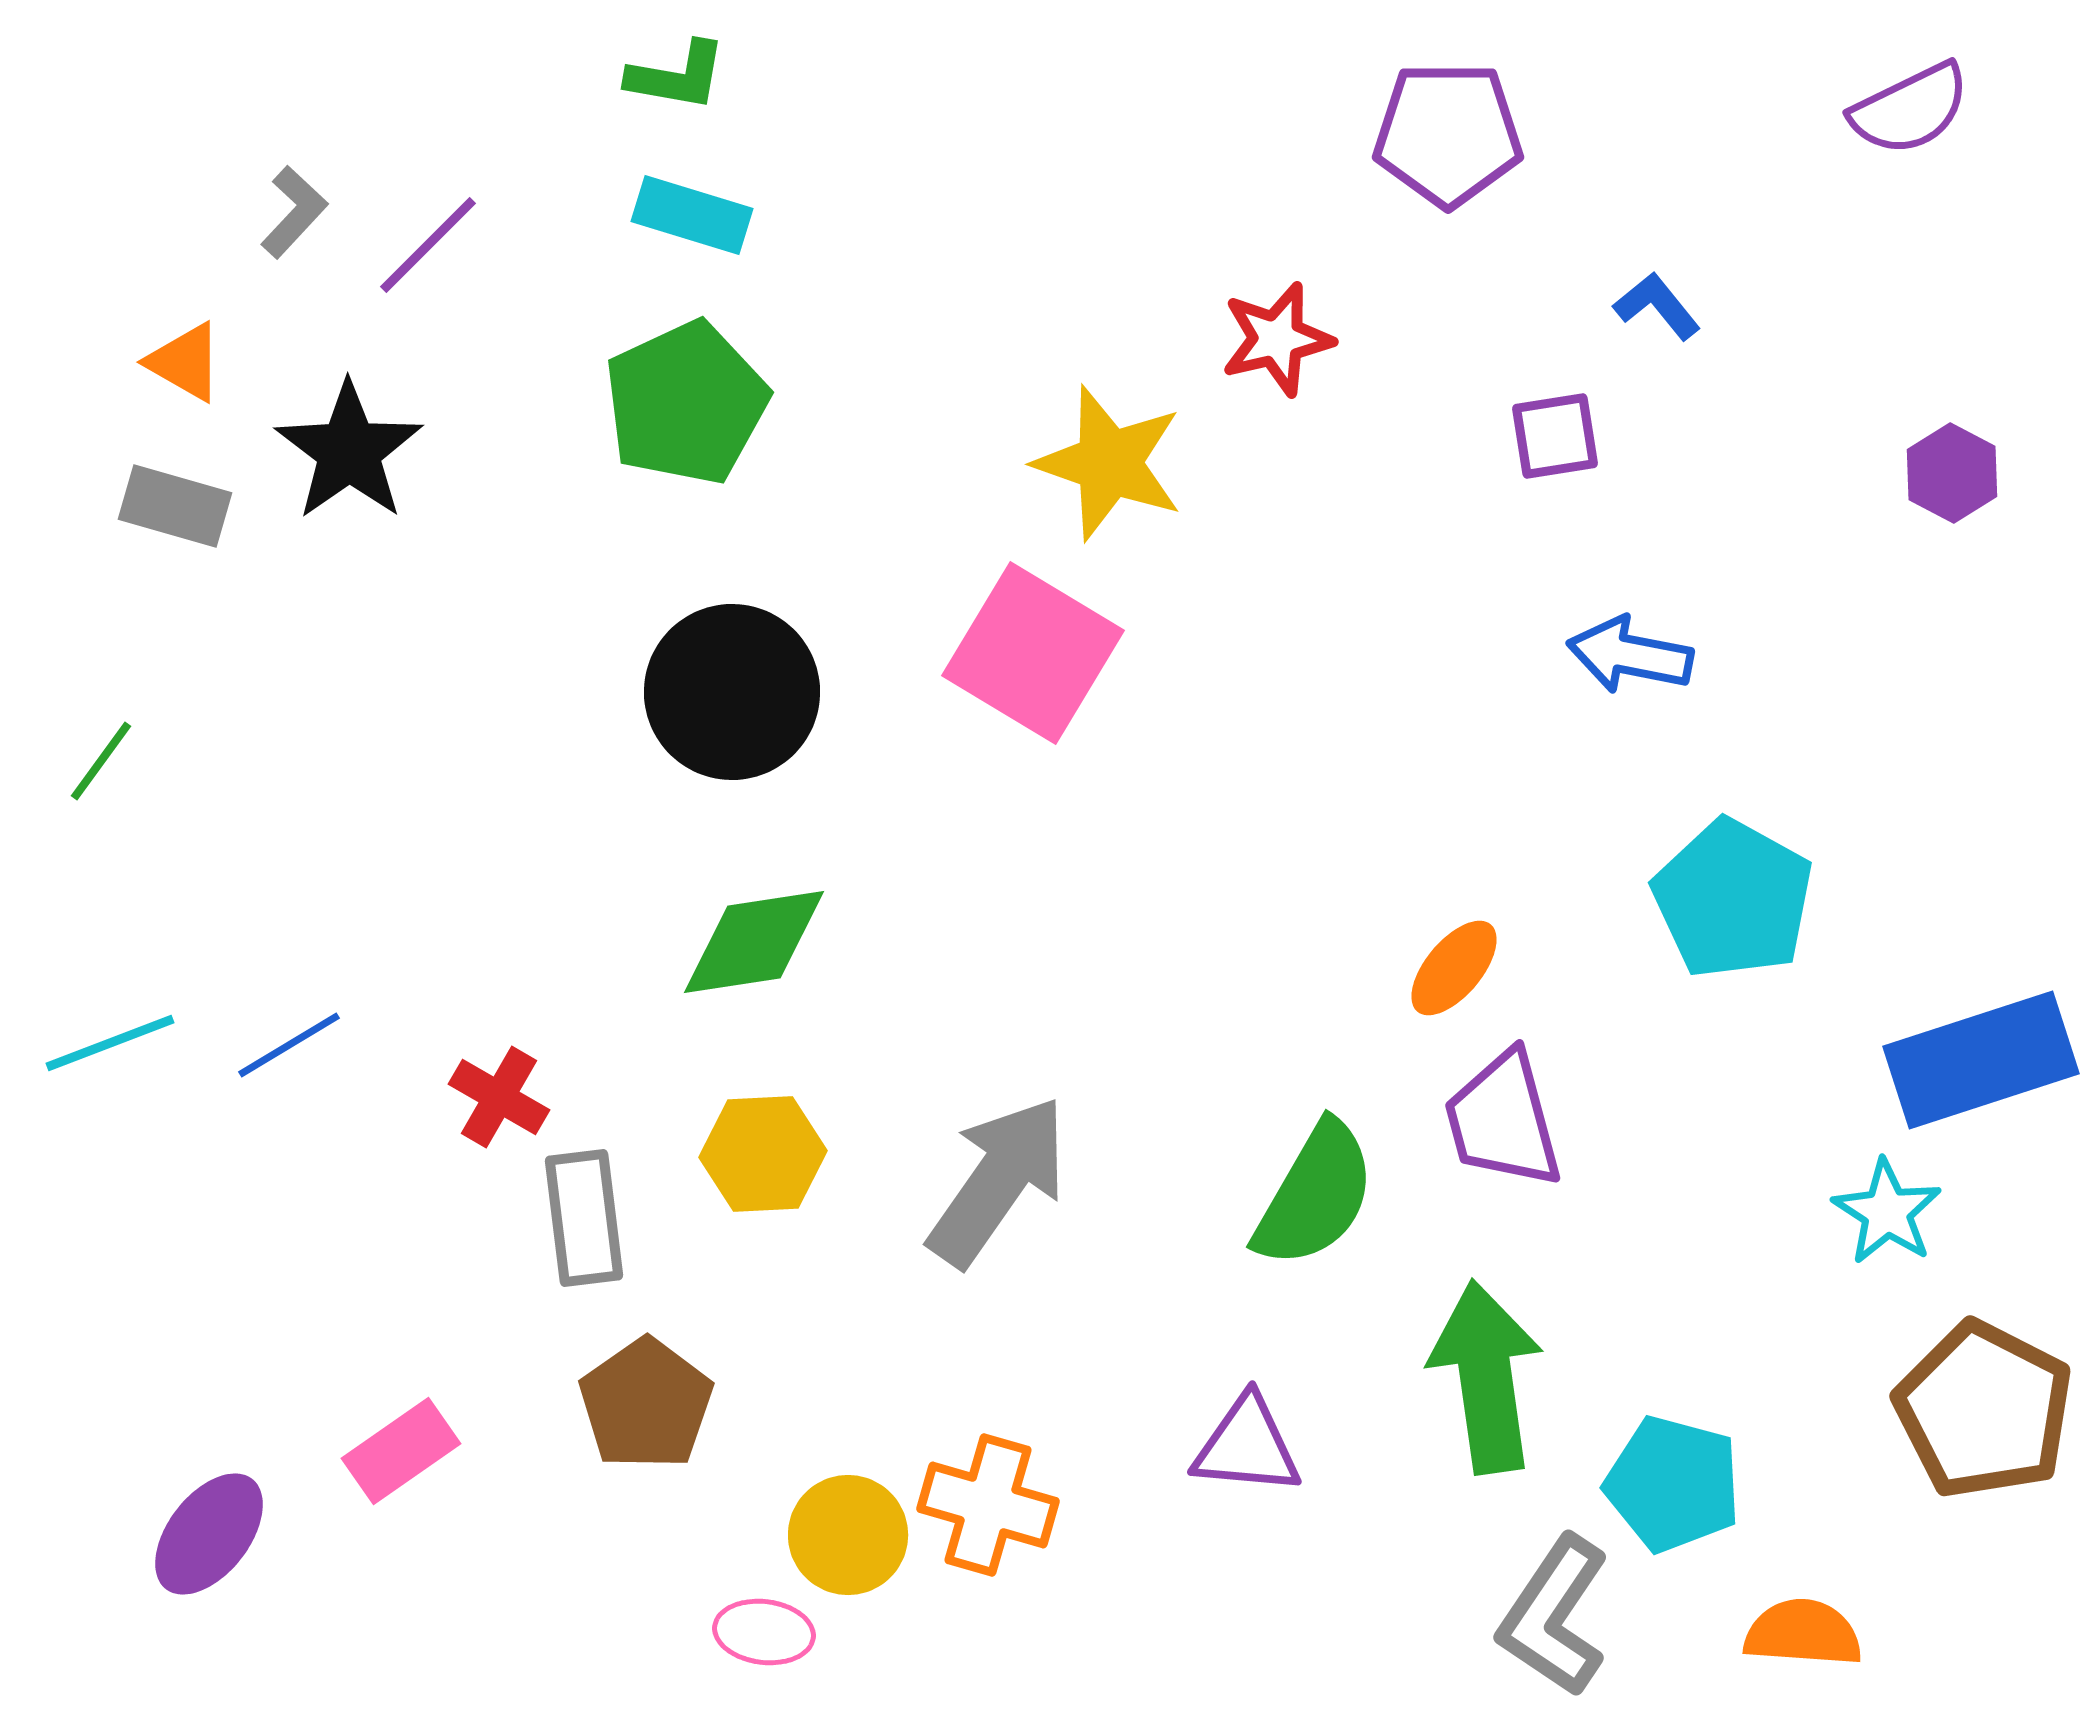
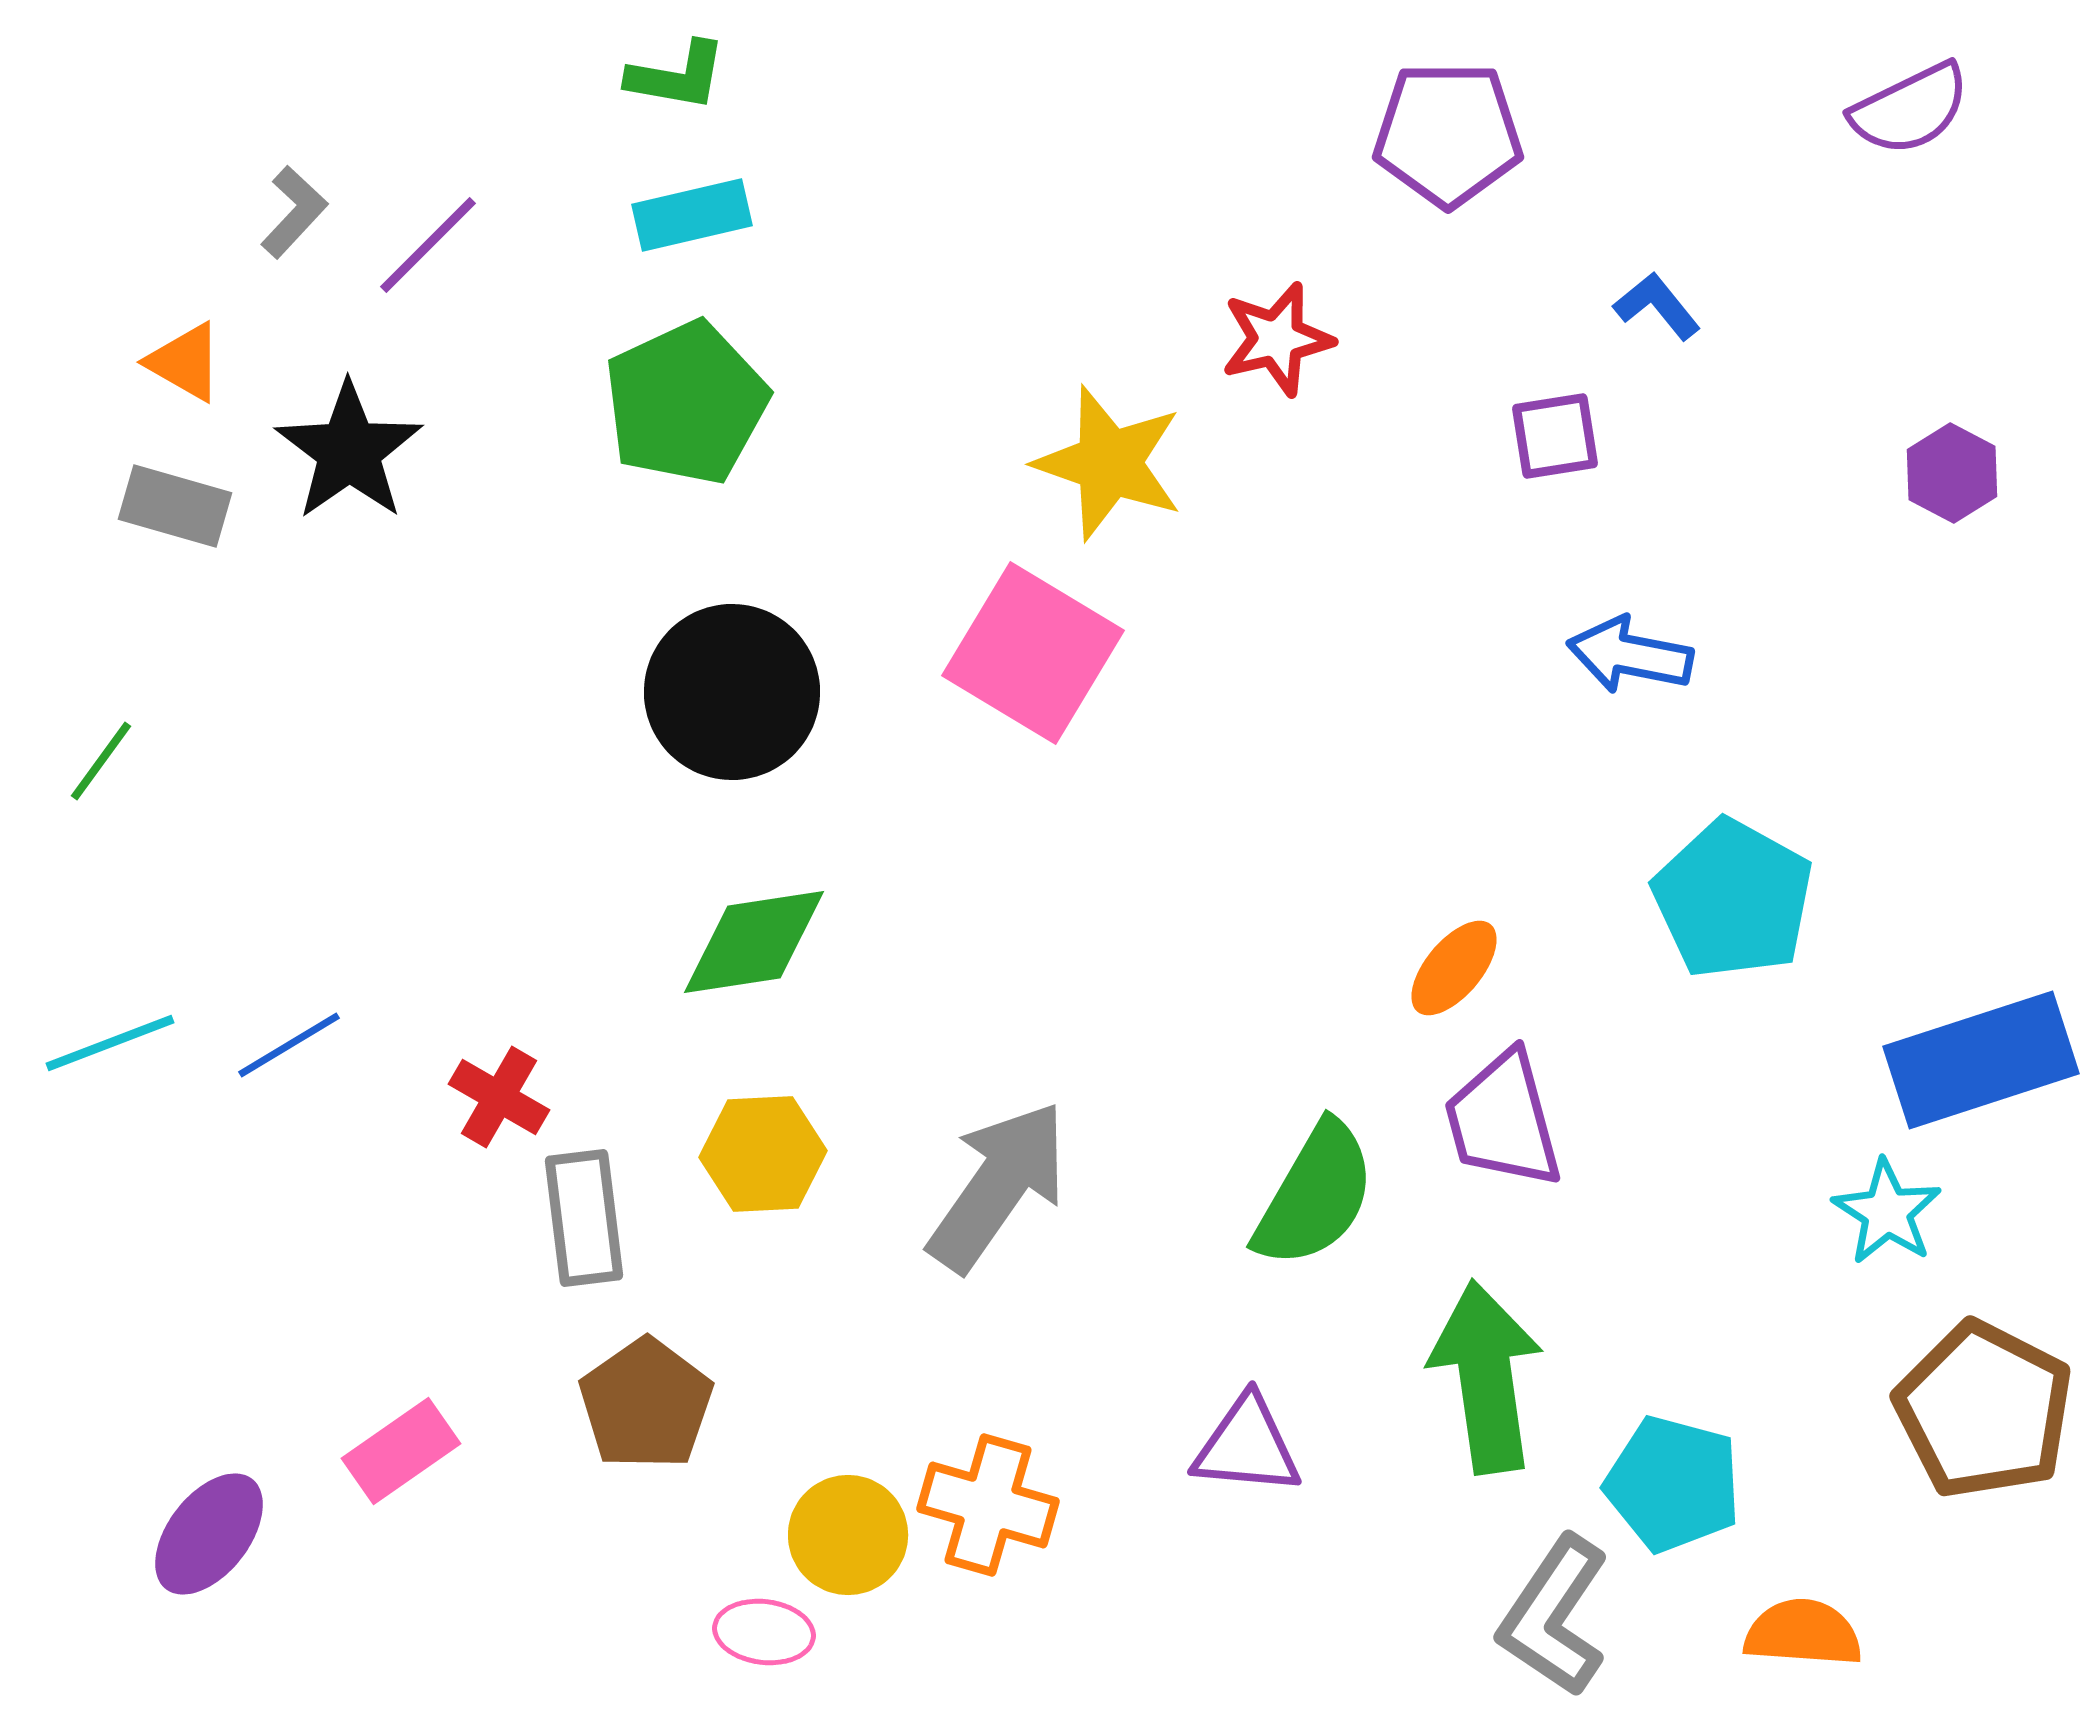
cyan rectangle at (692, 215): rotated 30 degrees counterclockwise
gray arrow at (998, 1181): moved 5 px down
